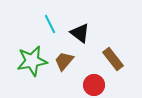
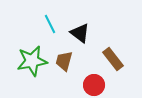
brown trapezoid: rotated 25 degrees counterclockwise
